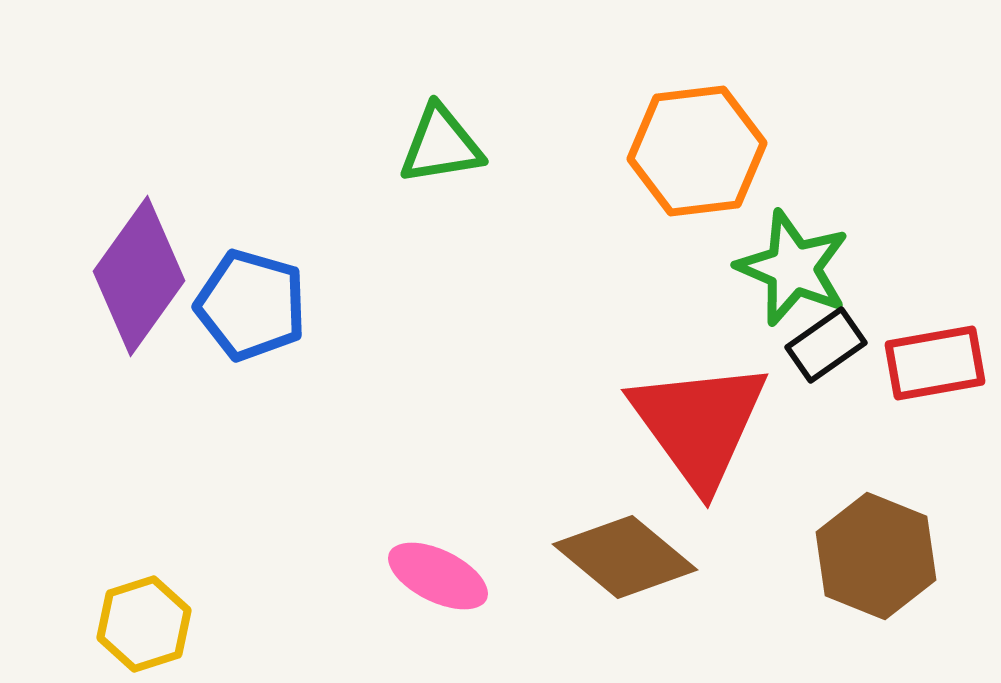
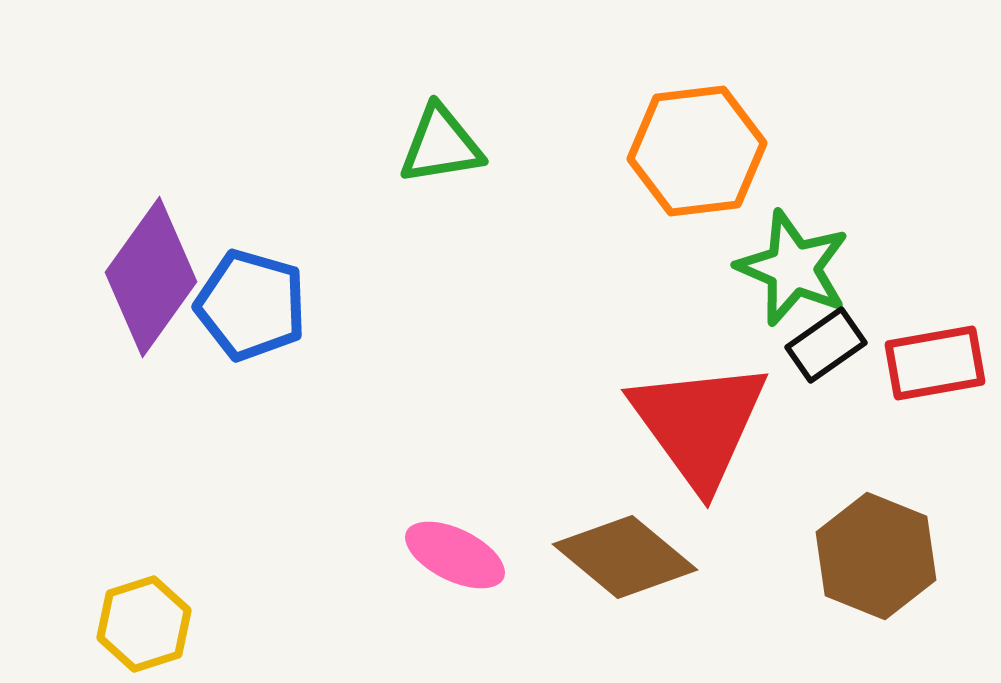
purple diamond: moved 12 px right, 1 px down
pink ellipse: moved 17 px right, 21 px up
